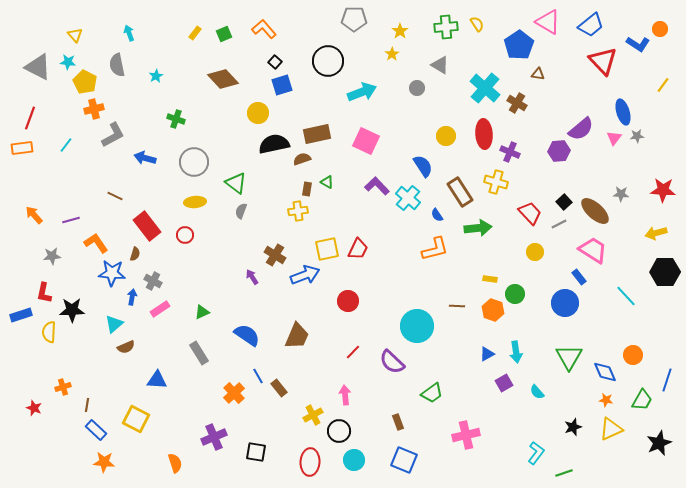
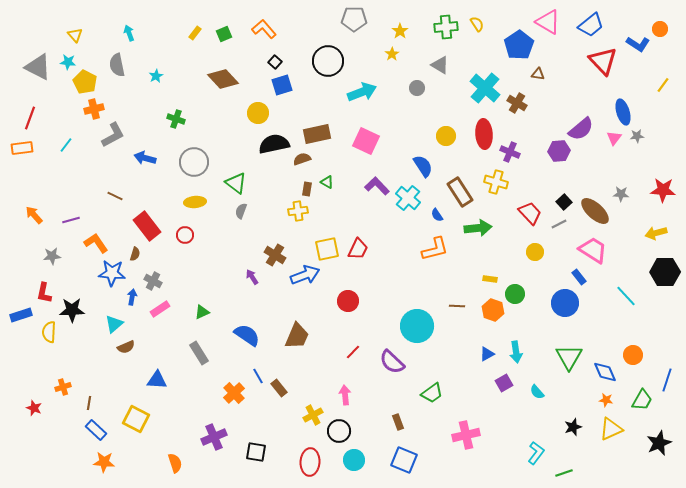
brown line at (87, 405): moved 2 px right, 2 px up
